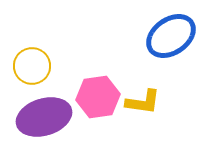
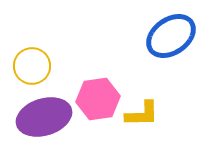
pink hexagon: moved 2 px down
yellow L-shape: moved 1 px left, 12 px down; rotated 9 degrees counterclockwise
